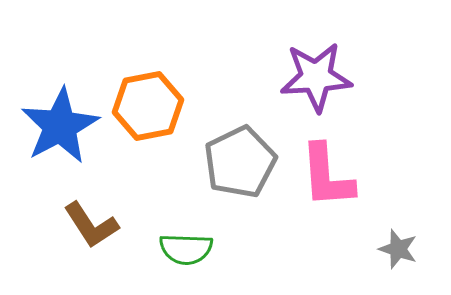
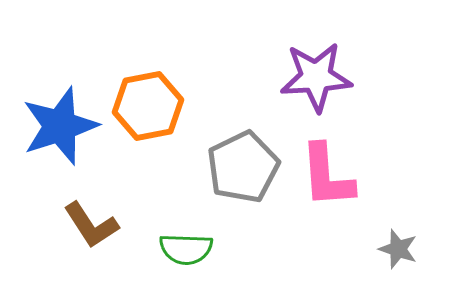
blue star: rotated 10 degrees clockwise
gray pentagon: moved 3 px right, 5 px down
